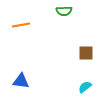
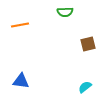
green semicircle: moved 1 px right, 1 px down
orange line: moved 1 px left
brown square: moved 2 px right, 9 px up; rotated 14 degrees counterclockwise
